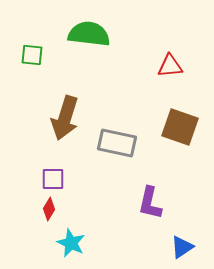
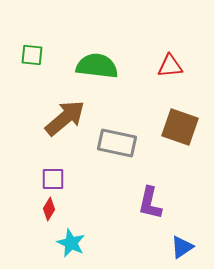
green semicircle: moved 8 px right, 32 px down
brown arrow: rotated 147 degrees counterclockwise
